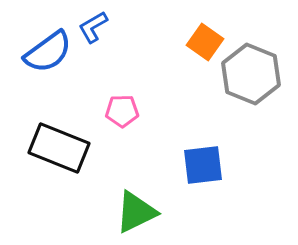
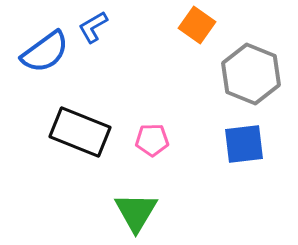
orange square: moved 8 px left, 17 px up
blue semicircle: moved 3 px left
pink pentagon: moved 30 px right, 29 px down
black rectangle: moved 21 px right, 16 px up
blue square: moved 41 px right, 21 px up
green triangle: rotated 33 degrees counterclockwise
